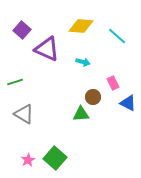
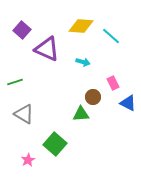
cyan line: moved 6 px left
green square: moved 14 px up
